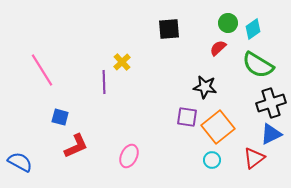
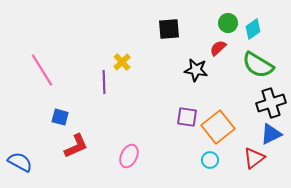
black star: moved 9 px left, 17 px up
cyan circle: moved 2 px left
